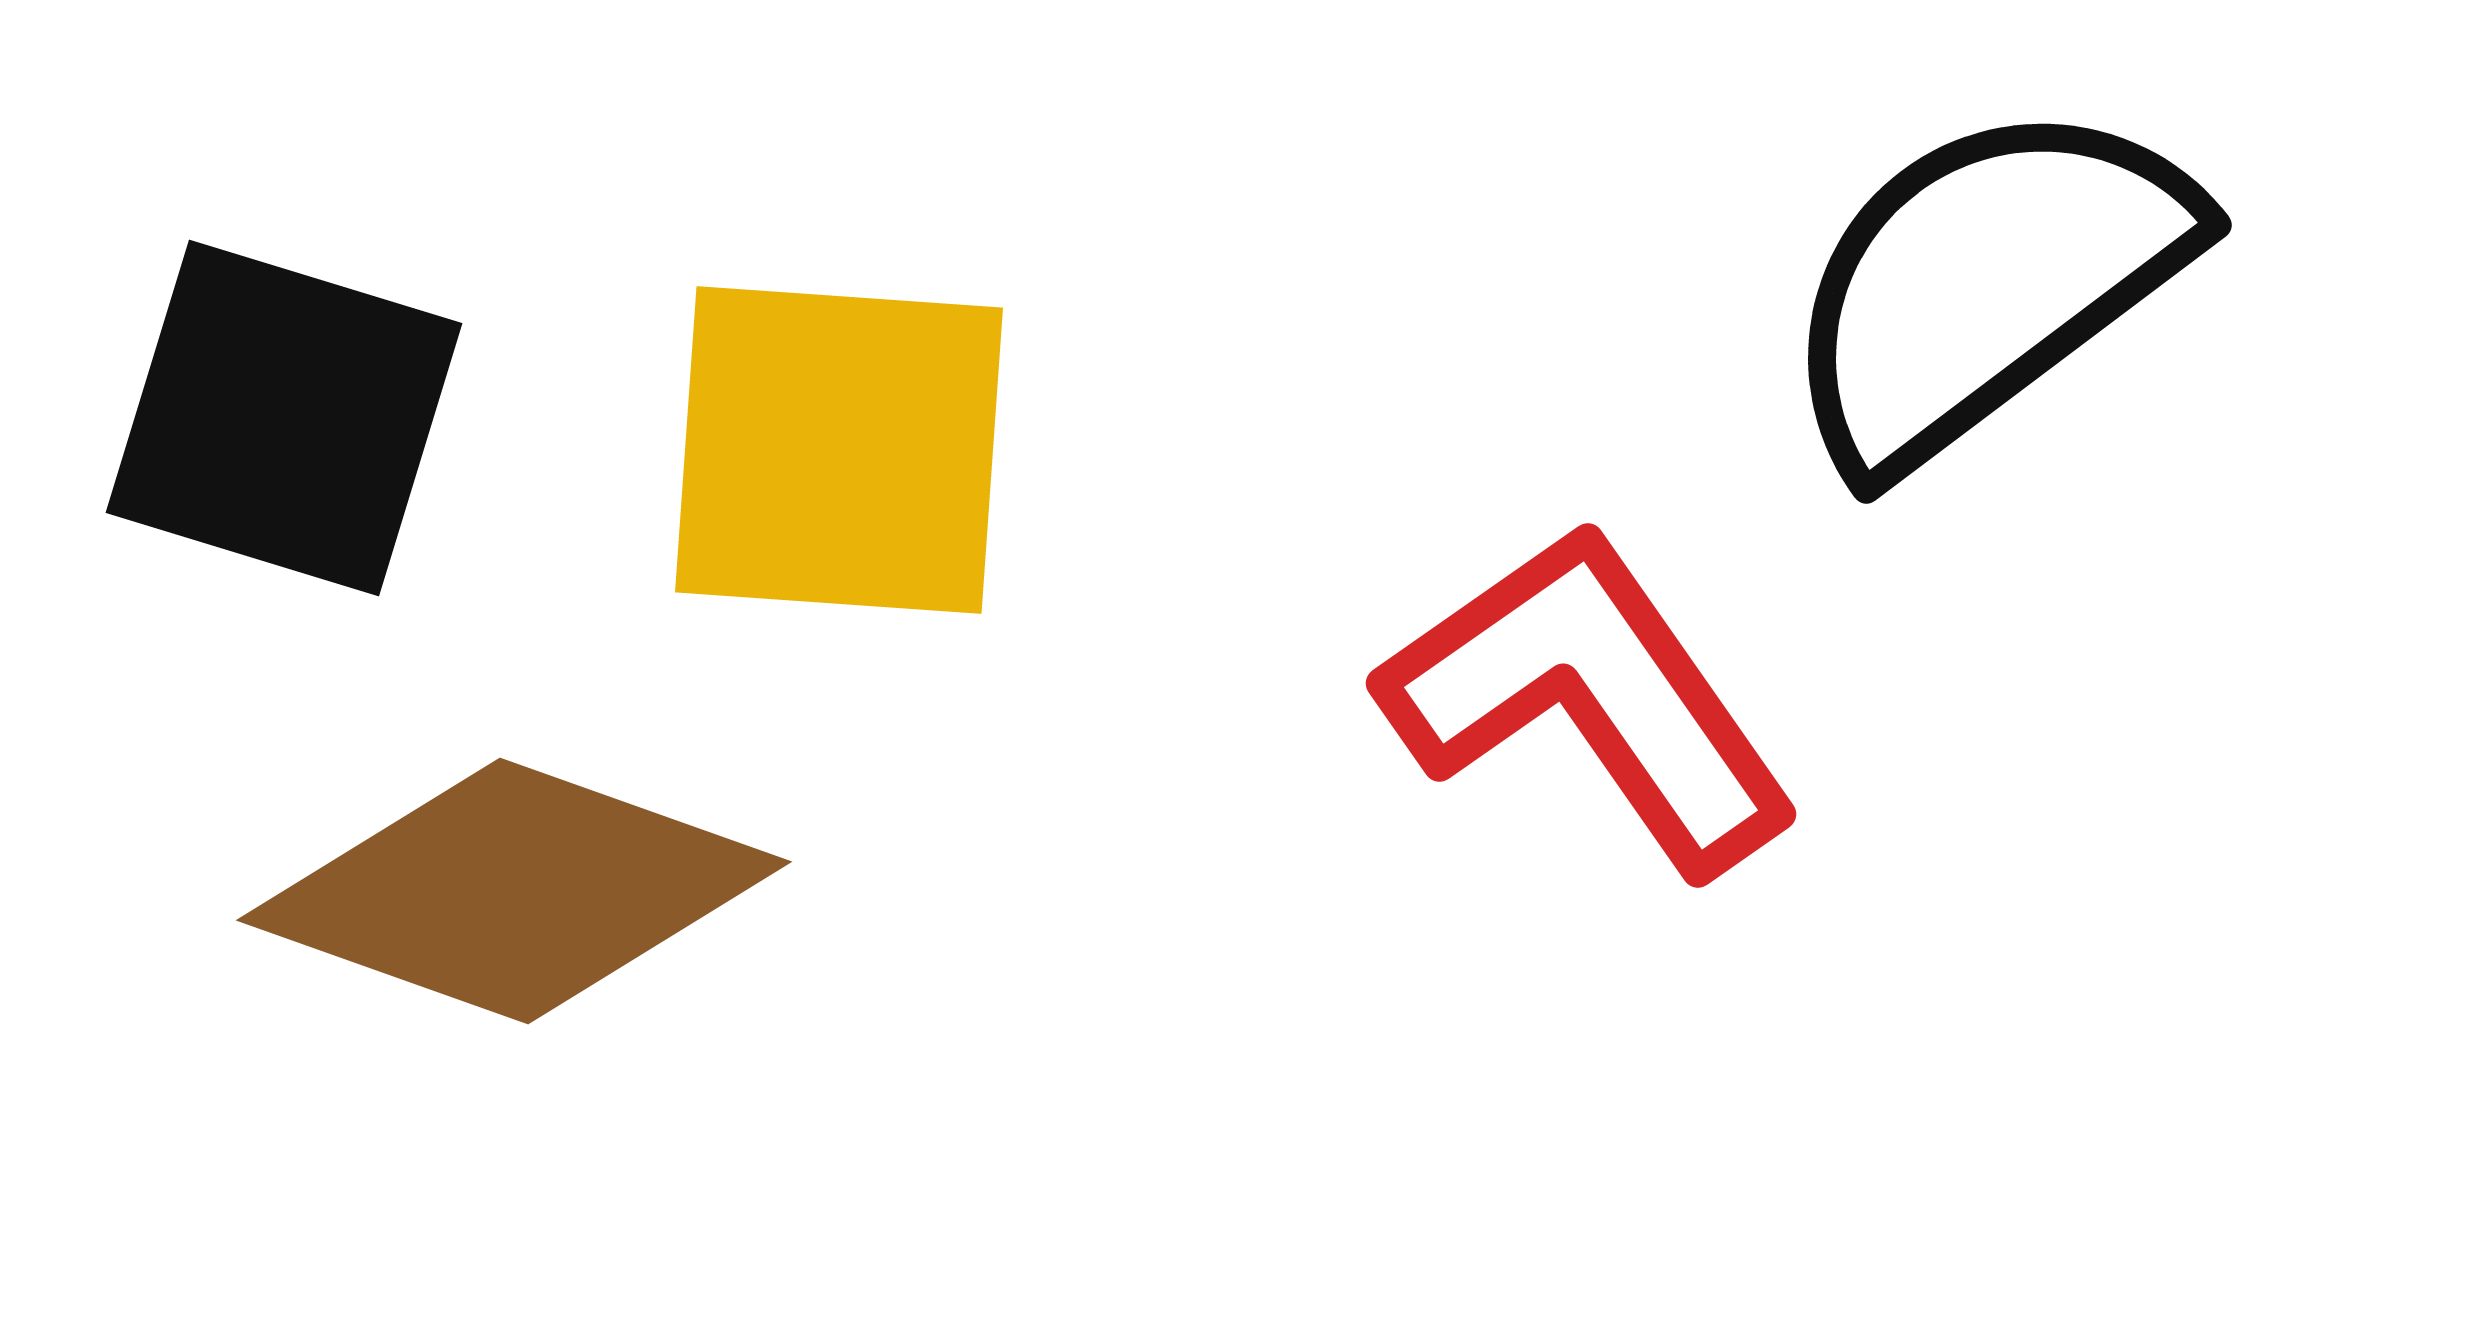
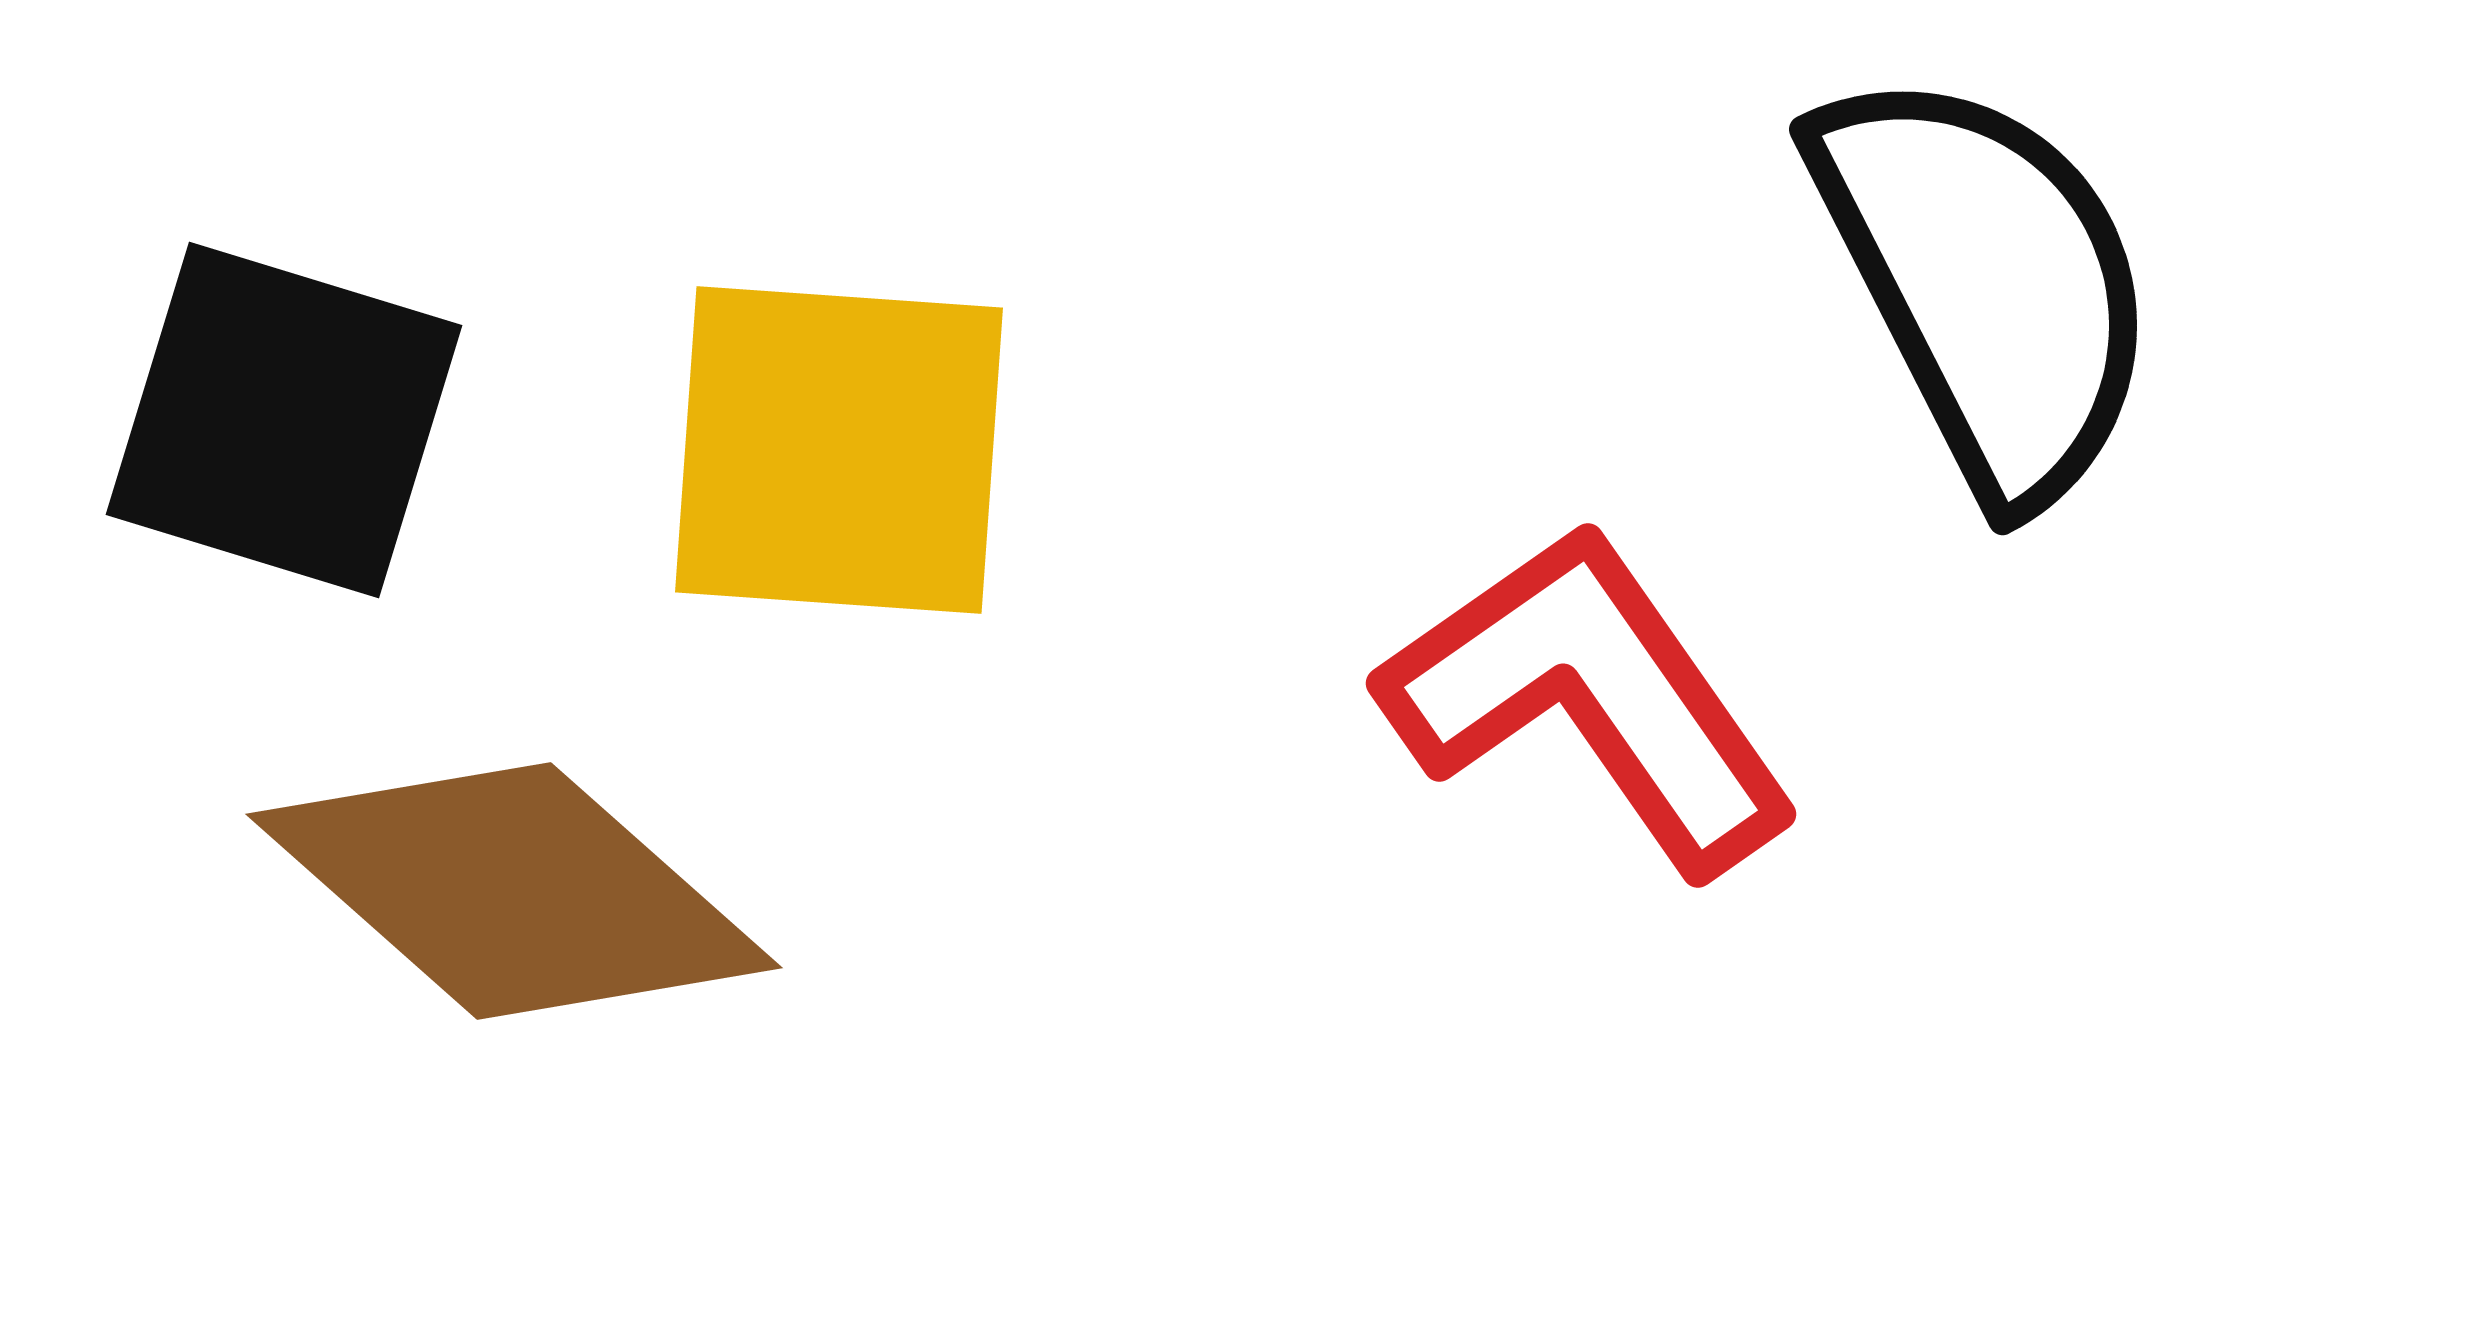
black semicircle: rotated 100 degrees clockwise
black square: moved 2 px down
brown diamond: rotated 22 degrees clockwise
